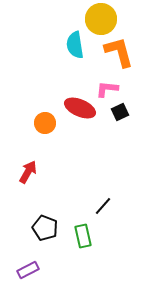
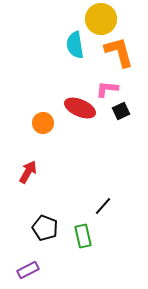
black square: moved 1 px right, 1 px up
orange circle: moved 2 px left
